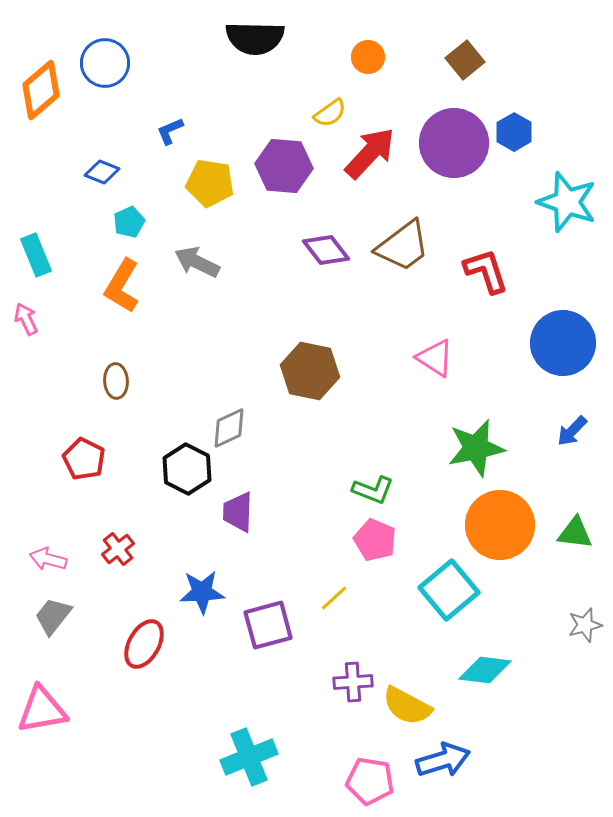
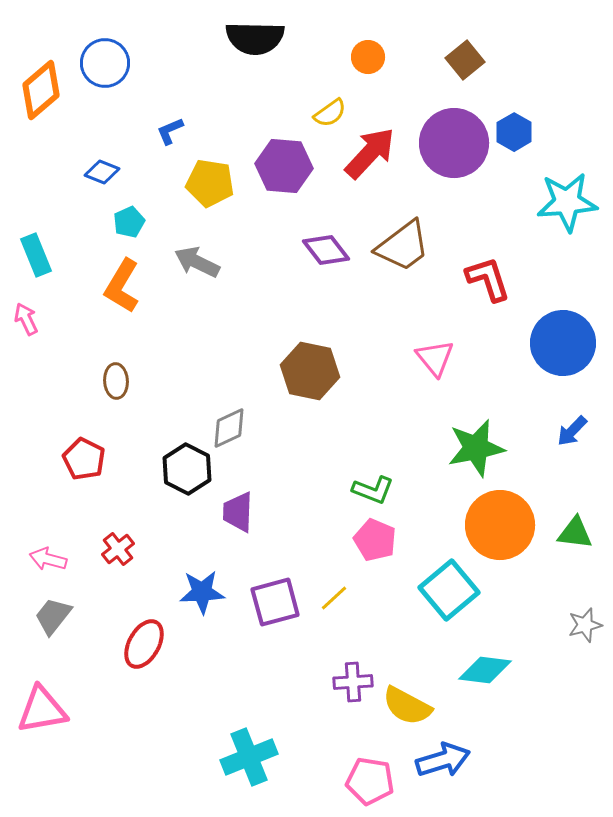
cyan star at (567, 202): rotated 24 degrees counterclockwise
red L-shape at (486, 271): moved 2 px right, 8 px down
pink triangle at (435, 358): rotated 18 degrees clockwise
purple square at (268, 625): moved 7 px right, 23 px up
